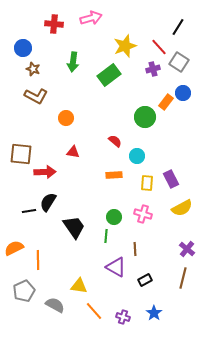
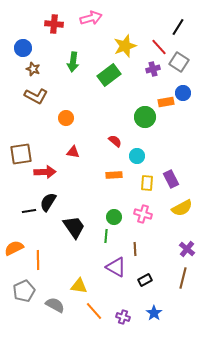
orange rectangle at (166, 102): rotated 42 degrees clockwise
brown square at (21, 154): rotated 15 degrees counterclockwise
